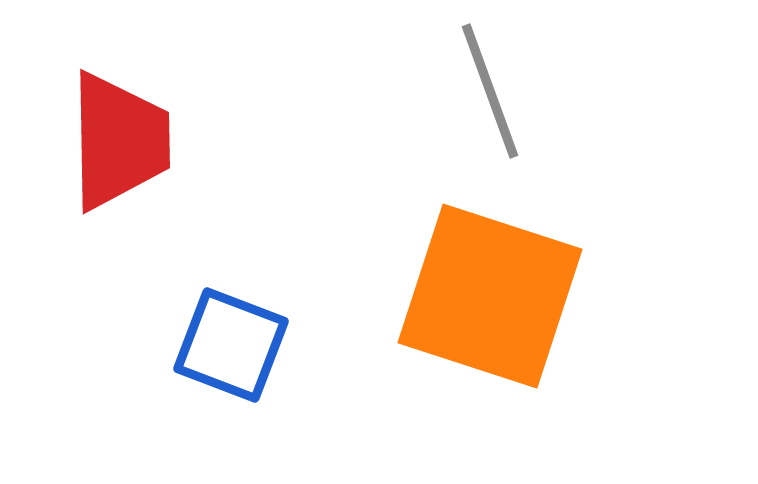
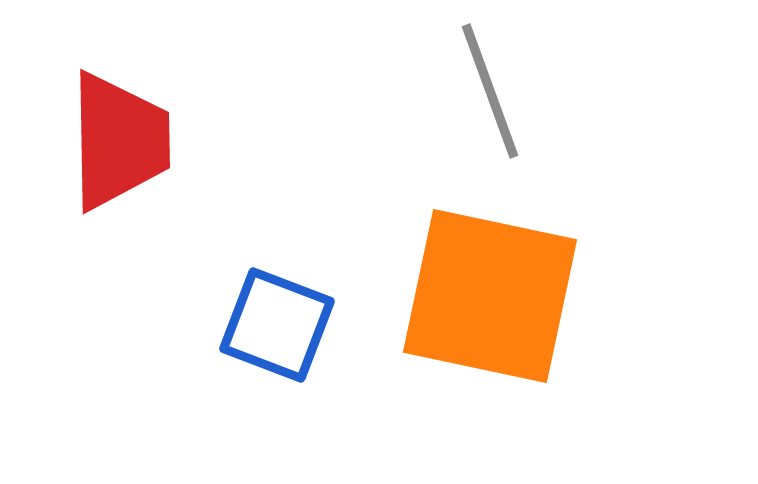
orange square: rotated 6 degrees counterclockwise
blue square: moved 46 px right, 20 px up
